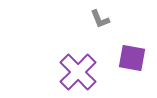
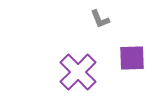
purple square: rotated 12 degrees counterclockwise
